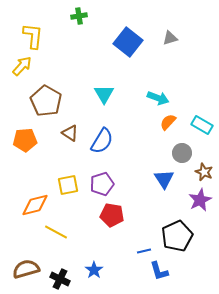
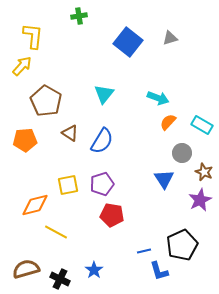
cyan triangle: rotated 10 degrees clockwise
black pentagon: moved 5 px right, 9 px down
